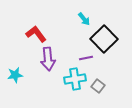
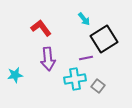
red L-shape: moved 5 px right, 6 px up
black square: rotated 12 degrees clockwise
